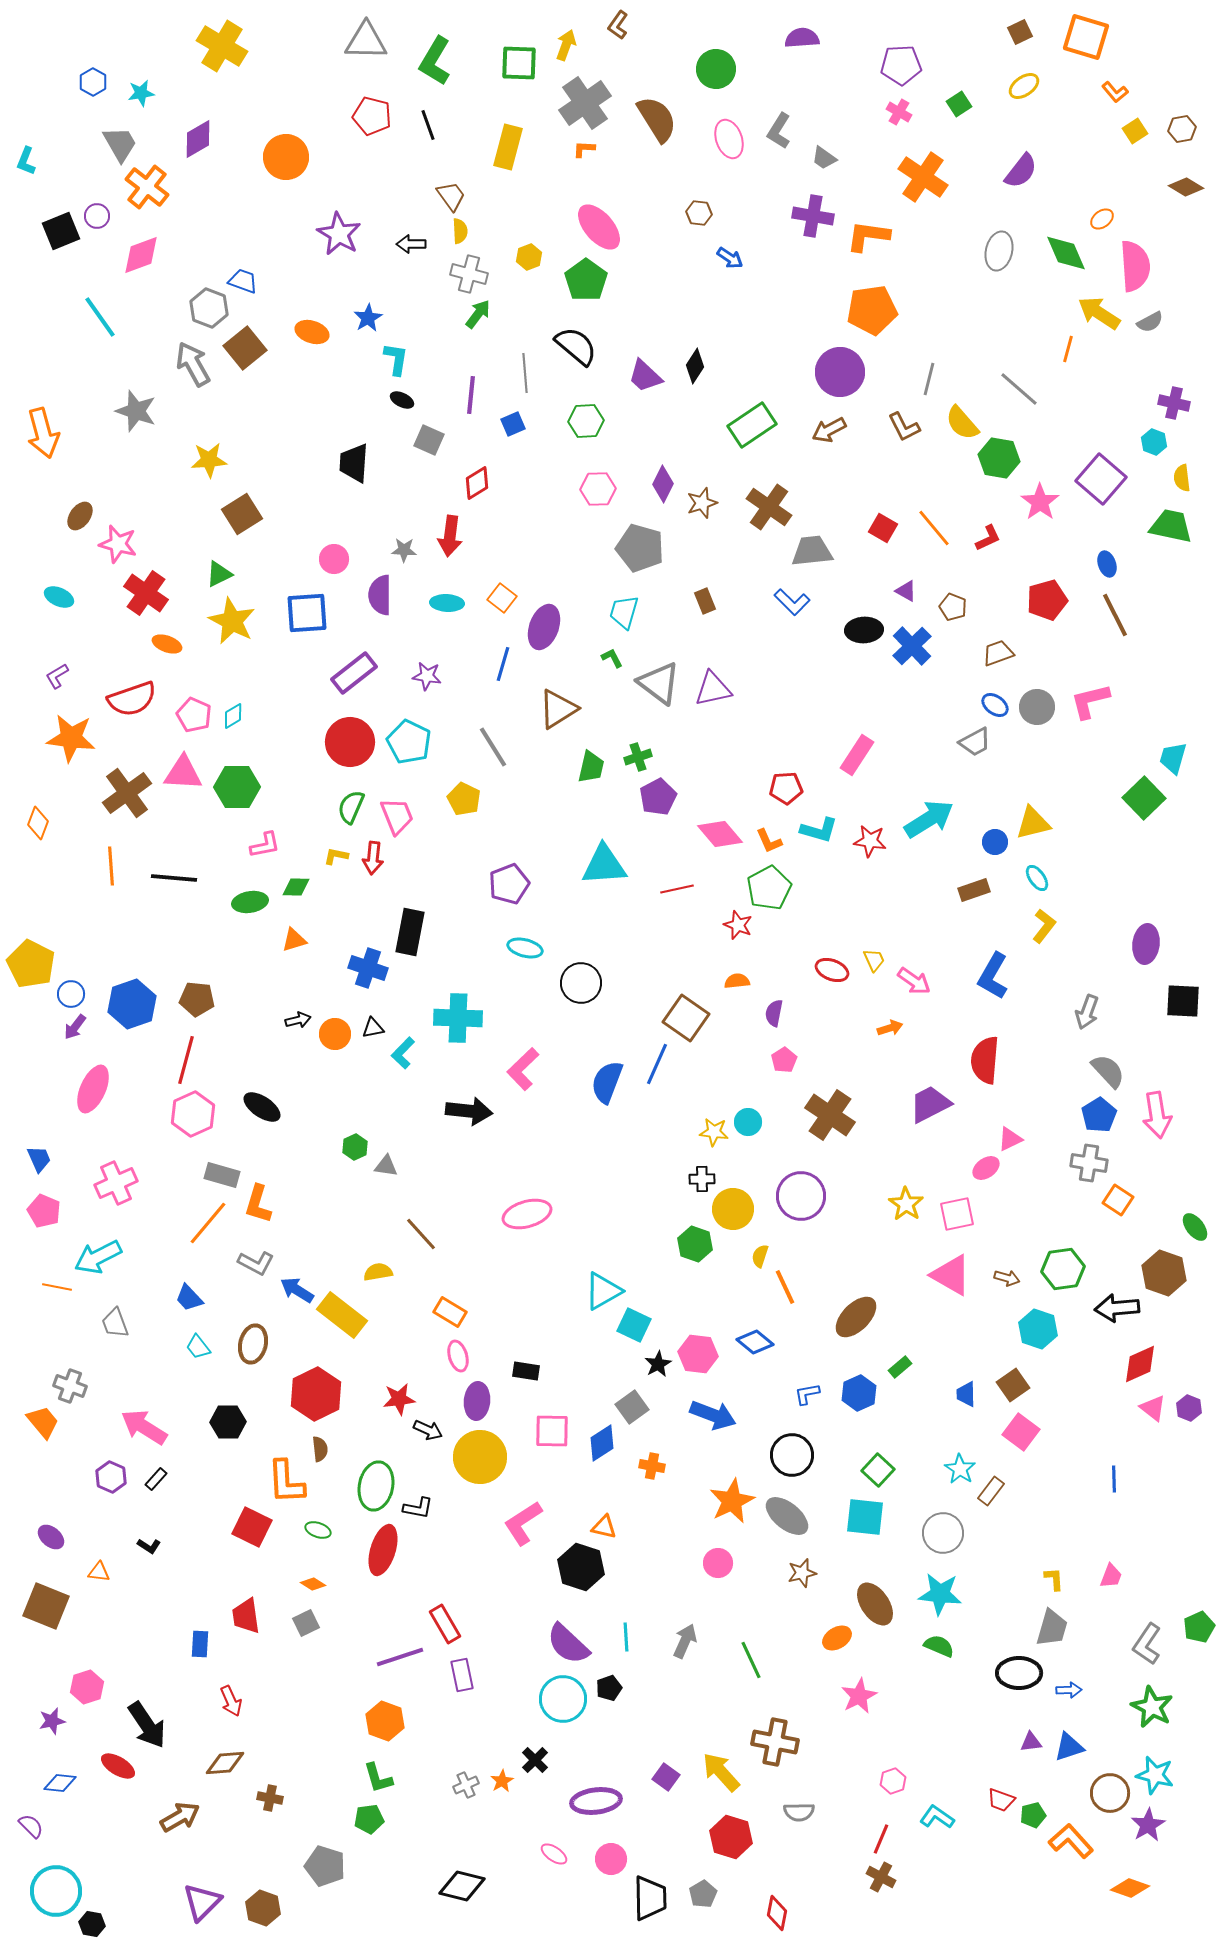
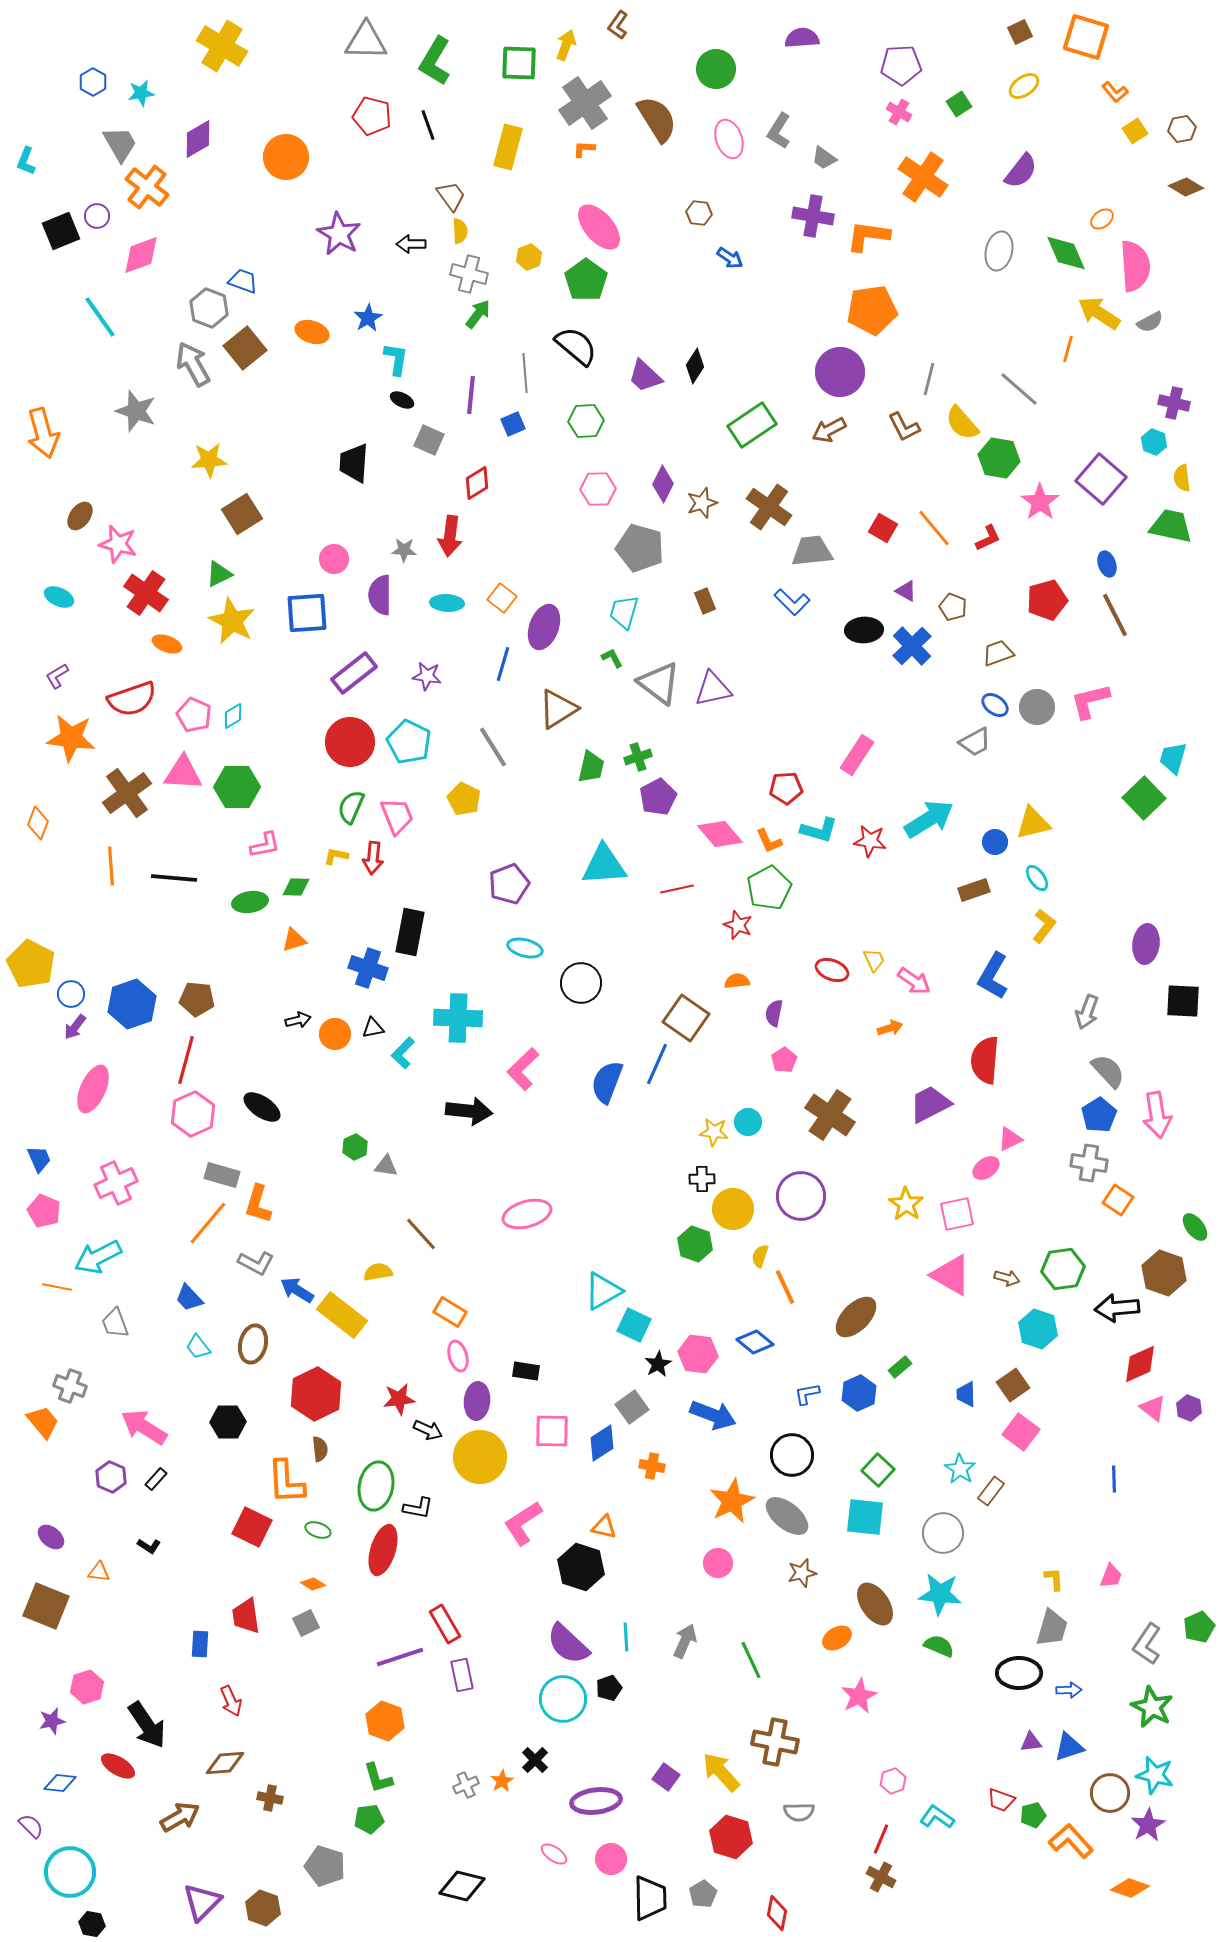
cyan circle at (56, 1891): moved 14 px right, 19 px up
